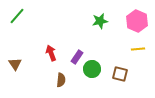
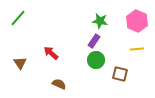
green line: moved 1 px right, 2 px down
green star: rotated 21 degrees clockwise
yellow line: moved 1 px left
red arrow: rotated 28 degrees counterclockwise
purple rectangle: moved 17 px right, 16 px up
brown triangle: moved 5 px right, 1 px up
green circle: moved 4 px right, 9 px up
brown semicircle: moved 2 px left, 4 px down; rotated 72 degrees counterclockwise
